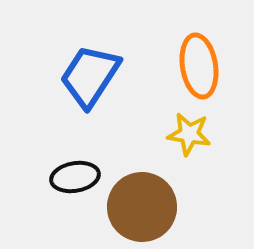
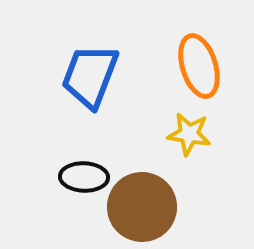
orange ellipse: rotated 8 degrees counterclockwise
blue trapezoid: rotated 12 degrees counterclockwise
black ellipse: moved 9 px right; rotated 12 degrees clockwise
